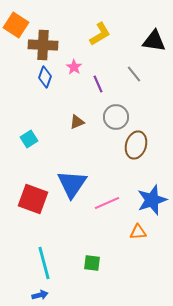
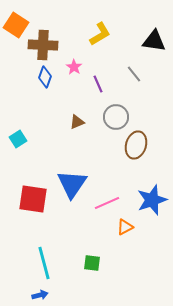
cyan square: moved 11 px left
red square: rotated 12 degrees counterclockwise
orange triangle: moved 13 px left, 5 px up; rotated 24 degrees counterclockwise
